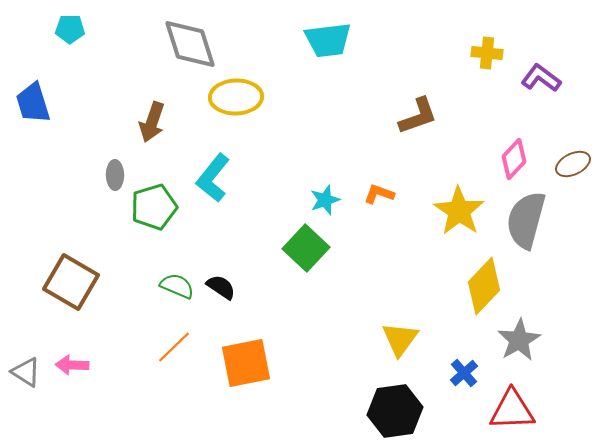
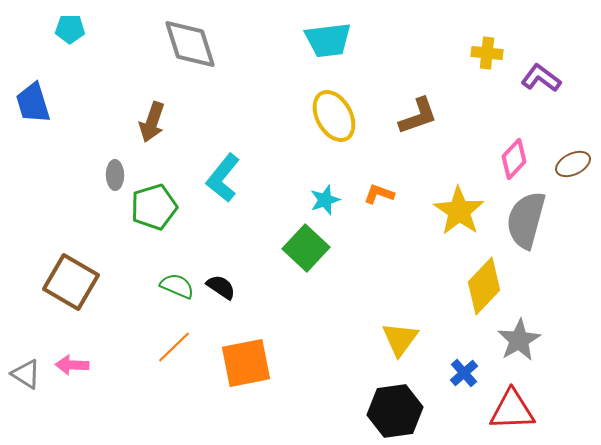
yellow ellipse: moved 98 px right, 19 px down; rotated 63 degrees clockwise
cyan L-shape: moved 10 px right
gray triangle: moved 2 px down
